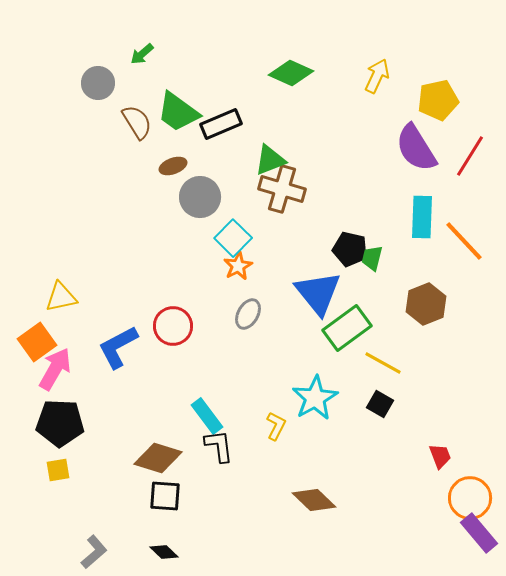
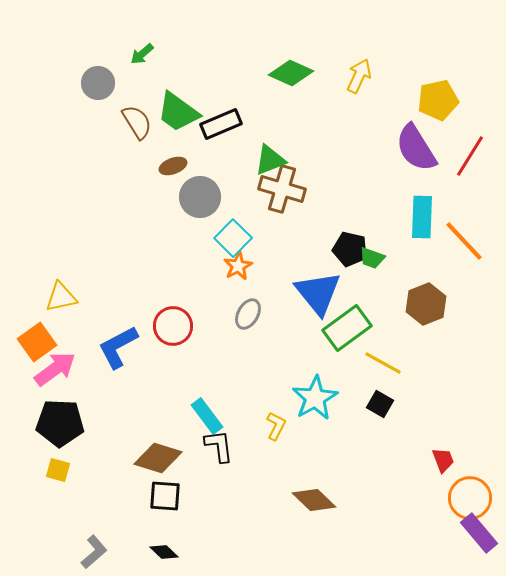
yellow arrow at (377, 76): moved 18 px left
green trapezoid at (372, 258): rotated 84 degrees counterclockwise
pink arrow at (55, 369): rotated 24 degrees clockwise
red trapezoid at (440, 456): moved 3 px right, 4 px down
yellow square at (58, 470): rotated 25 degrees clockwise
